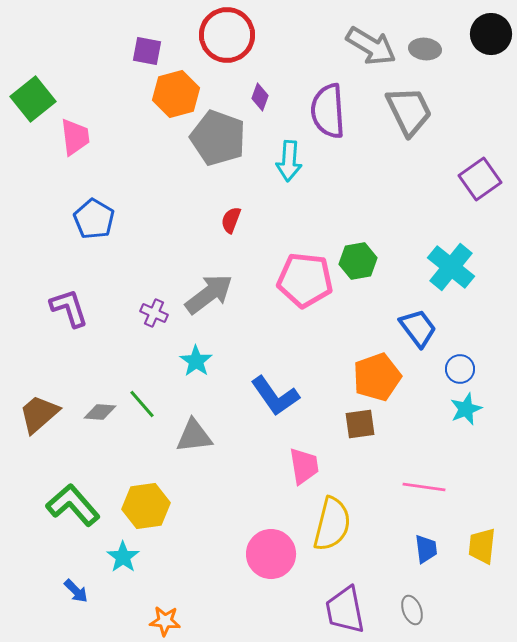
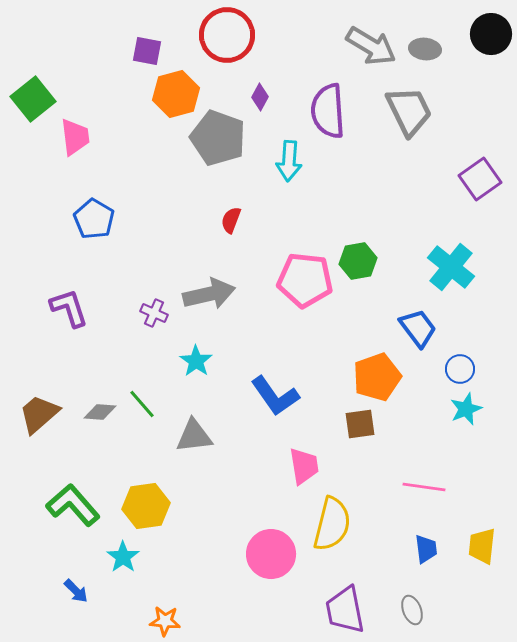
purple diamond at (260, 97): rotated 8 degrees clockwise
gray arrow at (209, 294): rotated 24 degrees clockwise
